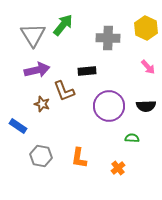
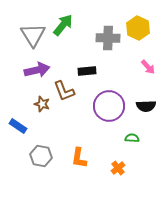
yellow hexagon: moved 8 px left
